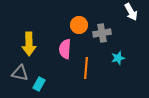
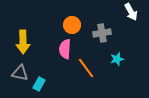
orange circle: moved 7 px left
yellow arrow: moved 6 px left, 2 px up
cyan star: moved 1 px left, 1 px down
orange line: rotated 40 degrees counterclockwise
